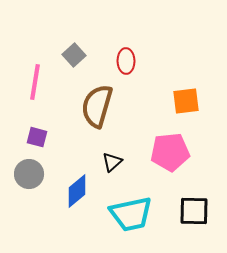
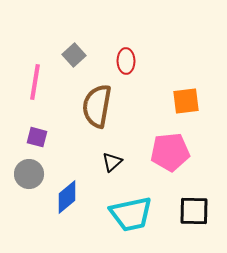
brown semicircle: rotated 6 degrees counterclockwise
blue diamond: moved 10 px left, 6 px down
